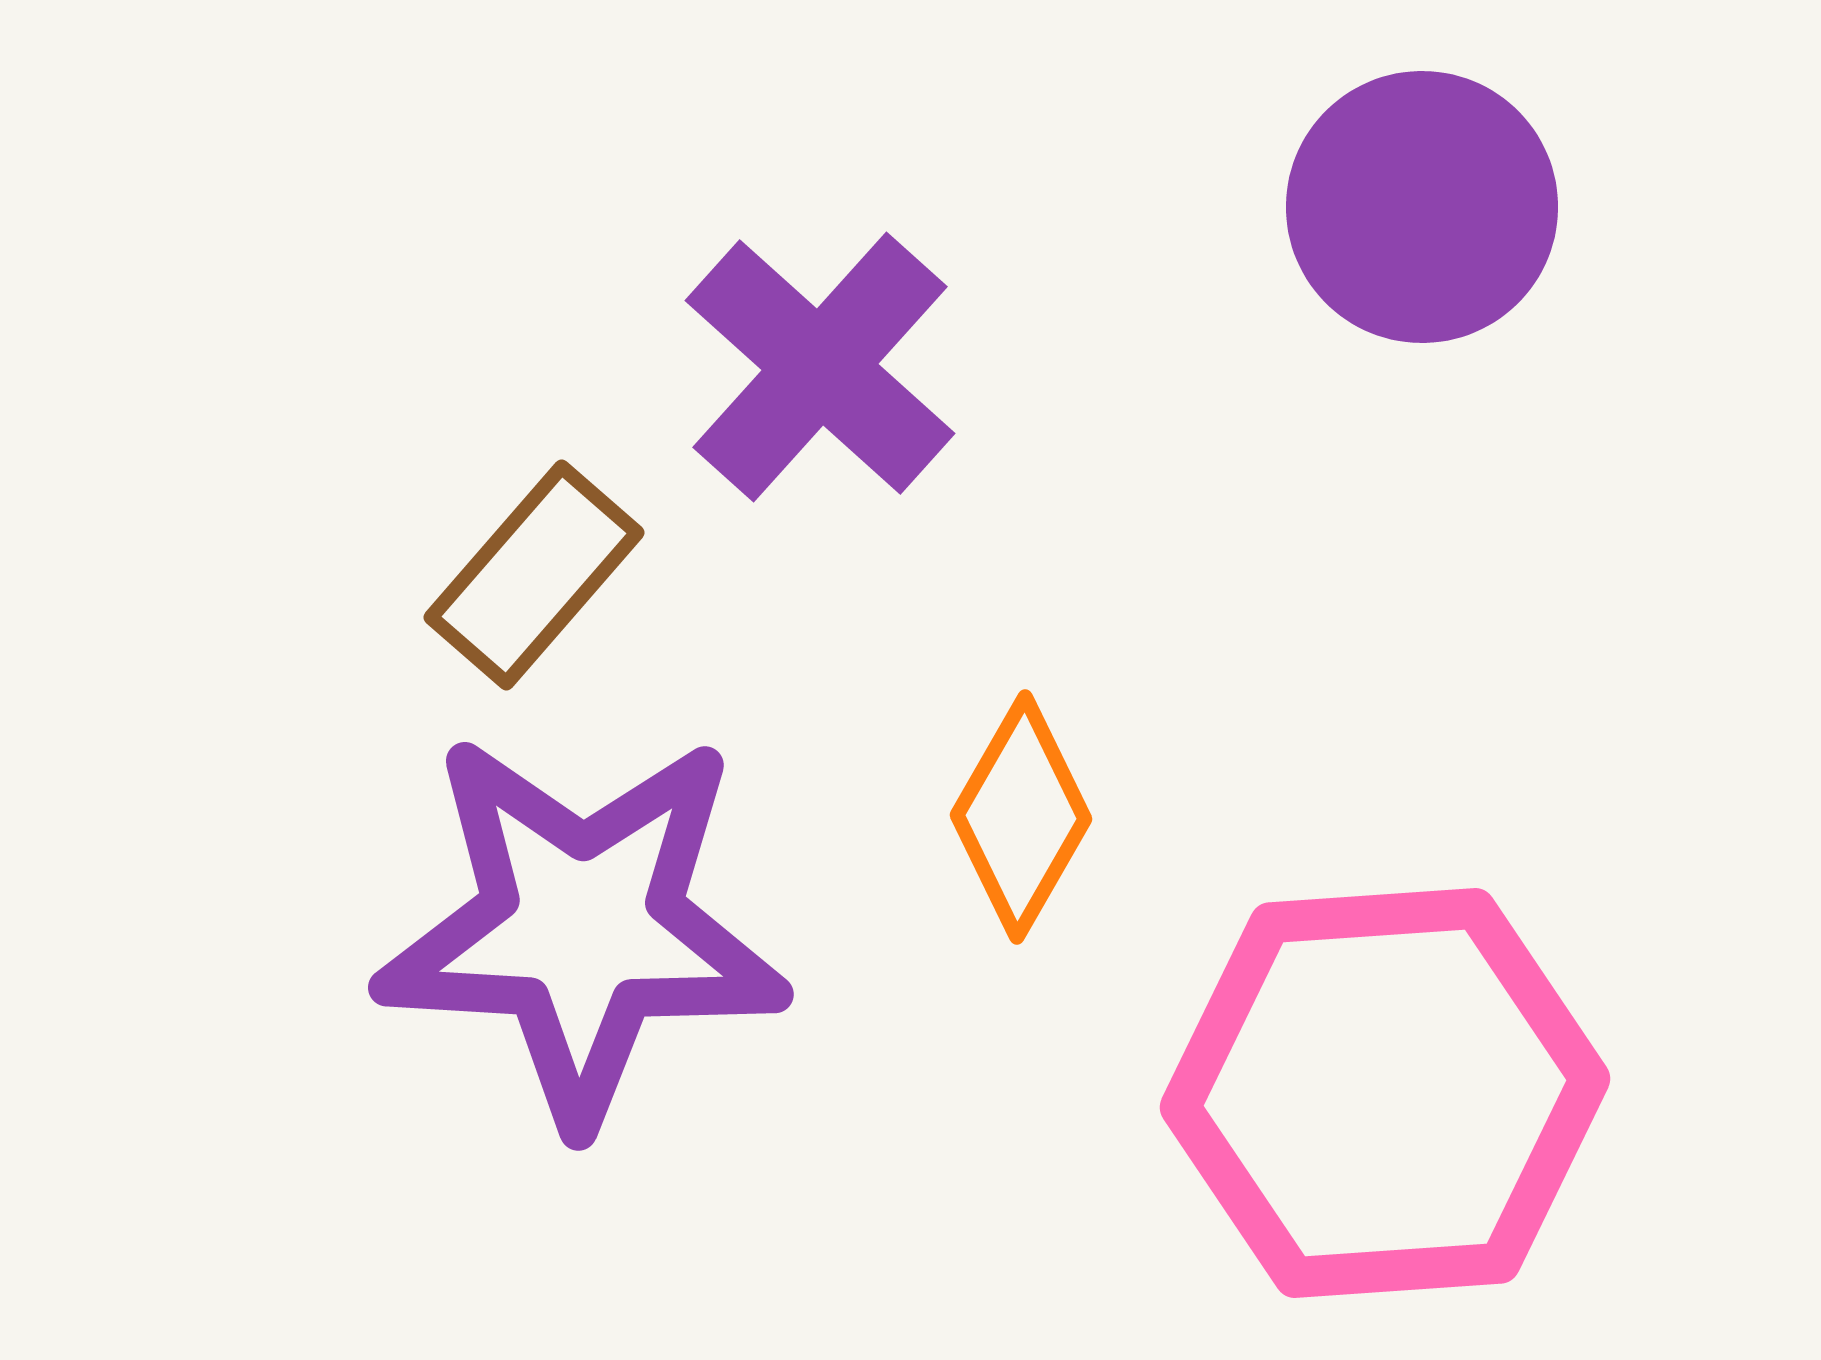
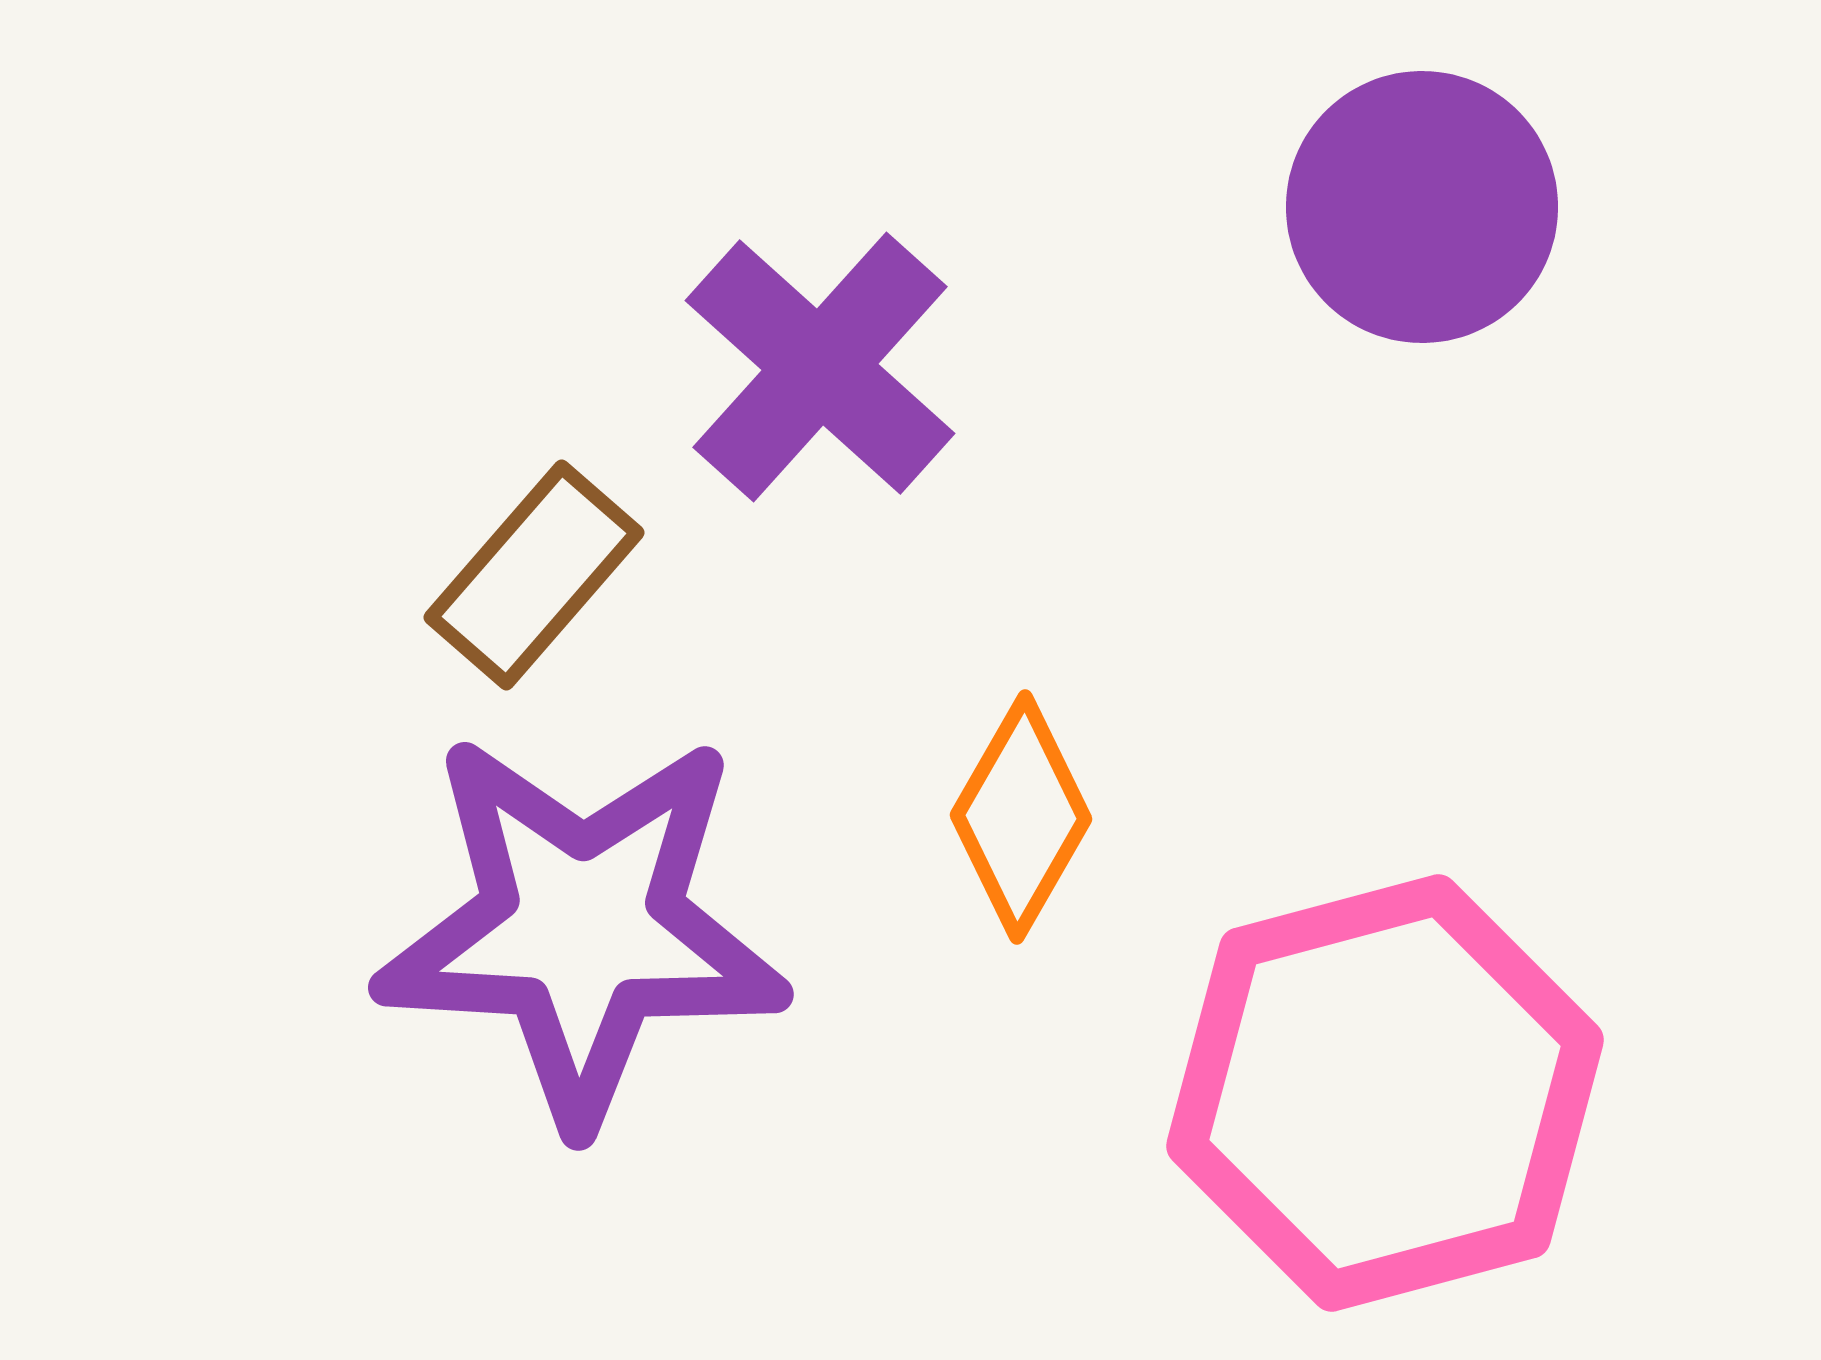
pink hexagon: rotated 11 degrees counterclockwise
